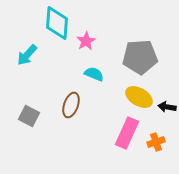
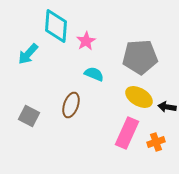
cyan diamond: moved 1 px left, 3 px down
cyan arrow: moved 1 px right, 1 px up
